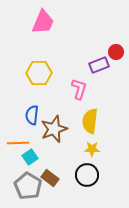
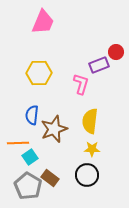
pink L-shape: moved 2 px right, 5 px up
